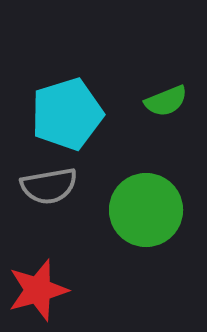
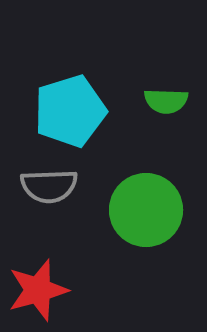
green semicircle: rotated 24 degrees clockwise
cyan pentagon: moved 3 px right, 3 px up
gray semicircle: rotated 8 degrees clockwise
